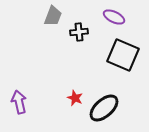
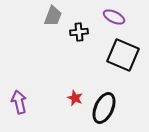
black ellipse: rotated 24 degrees counterclockwise
